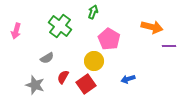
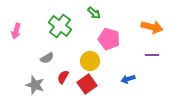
green arrow: moved 1 px right, 1 px down; rotated 112 degrees clockwise
pink pentagon: rotated 15 degrees counterclockwise
purple line: moved 17 px left, 9 px down
yellow circle: moved 4 px left
red square: moved 1 px right
